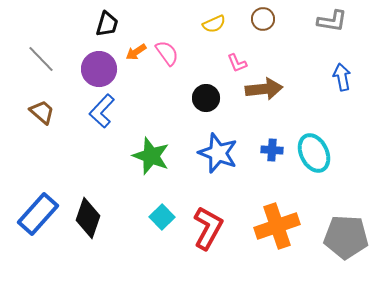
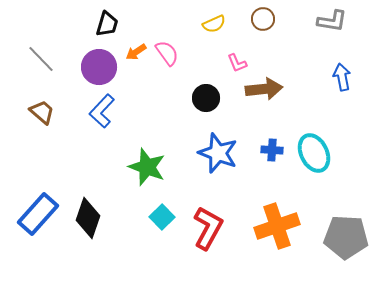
purple circle: moved 2 px up
green star: moved 4 px left, 11 px down
